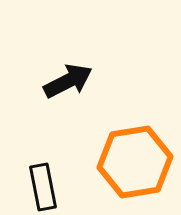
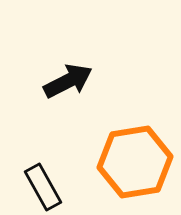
black rectangle: rotated 18 degrees counterclockwise
